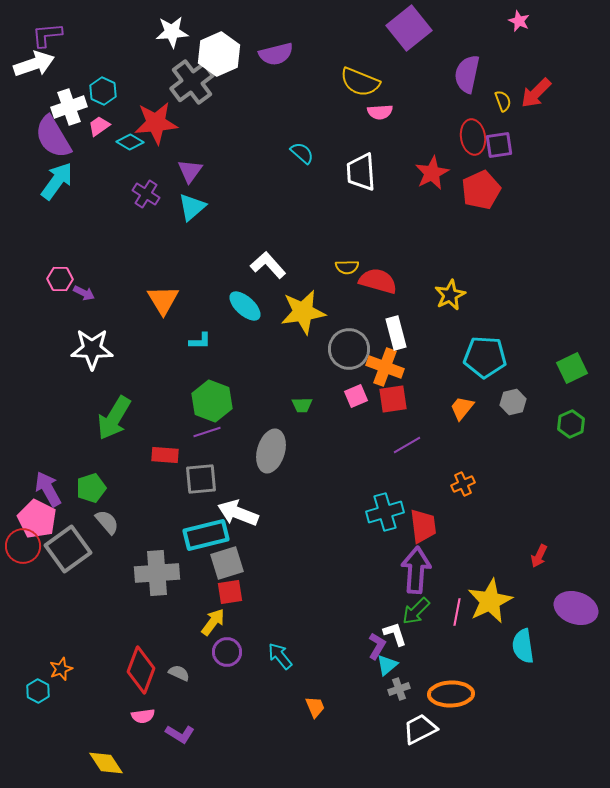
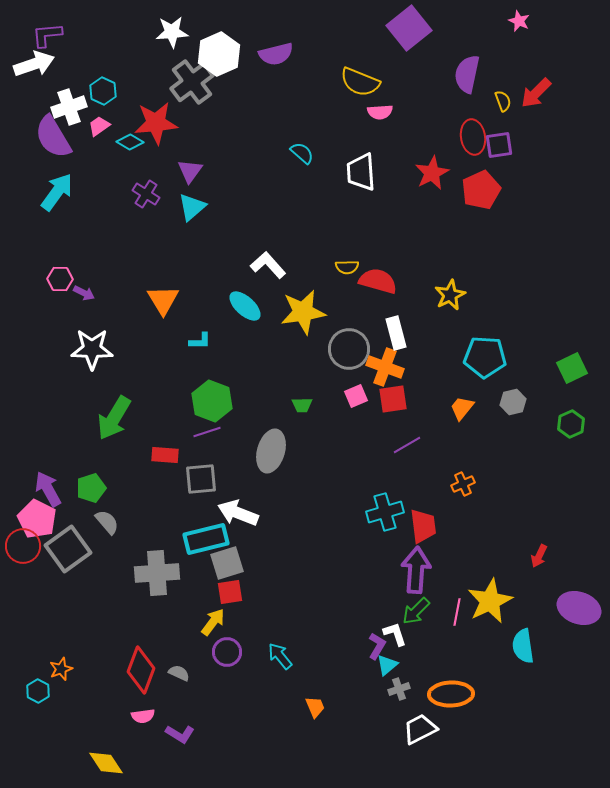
cyan arrow at (57, 181): moved 11 px down
cyan rectangle at (206, 535): moved 4 px down
purple ellipse at (576, 608): moved 3 px right
